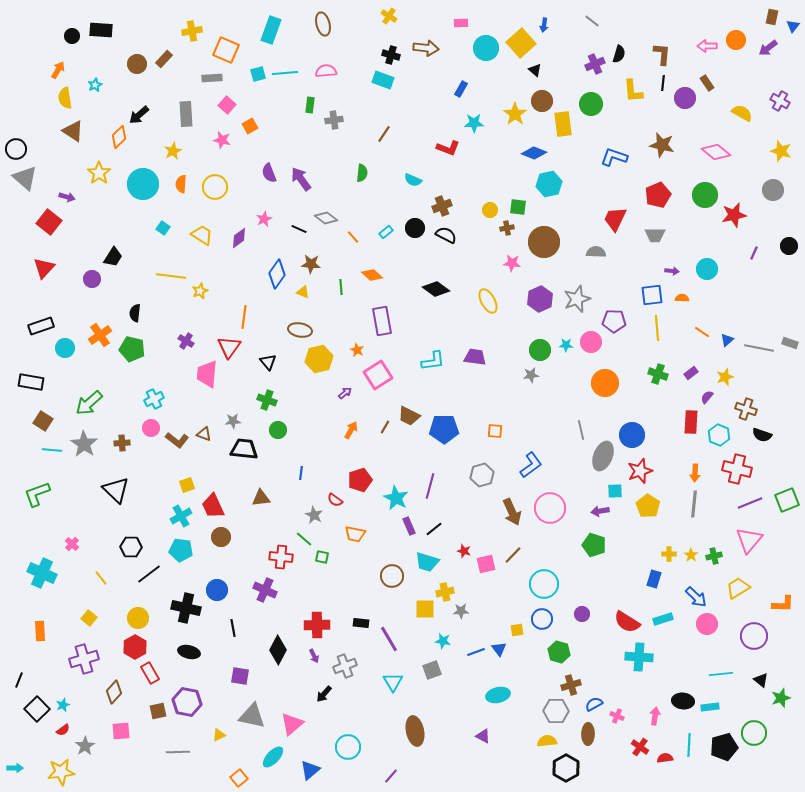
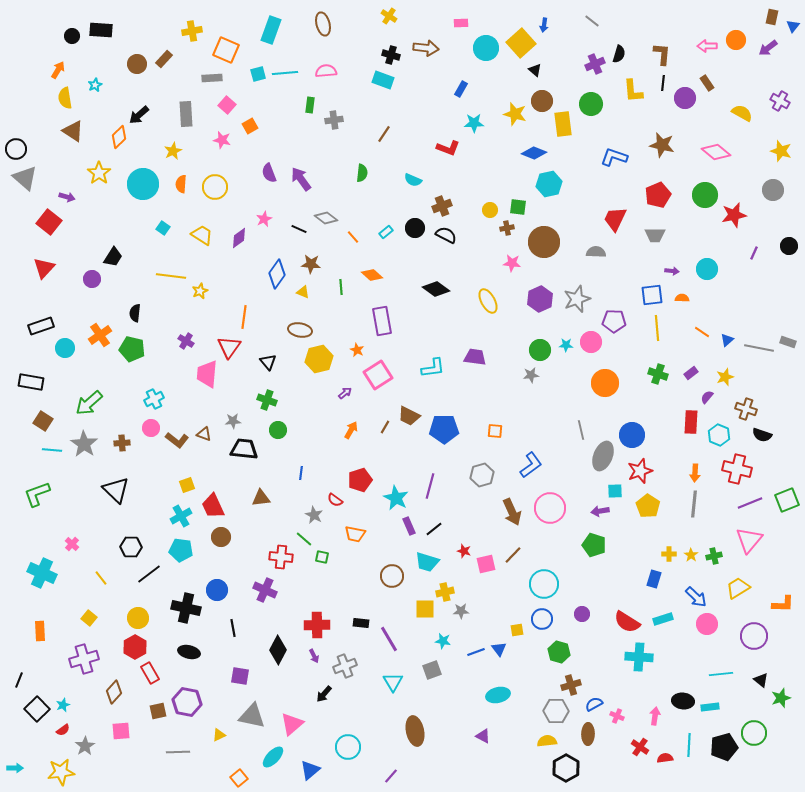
yellow star at (515, 114): rotated 20 degrees counterclockwise
gray rectangle at (790, 343): moved 2 px left, 1 px up
cyan L-shape at (433, 361): moved 7 px down
